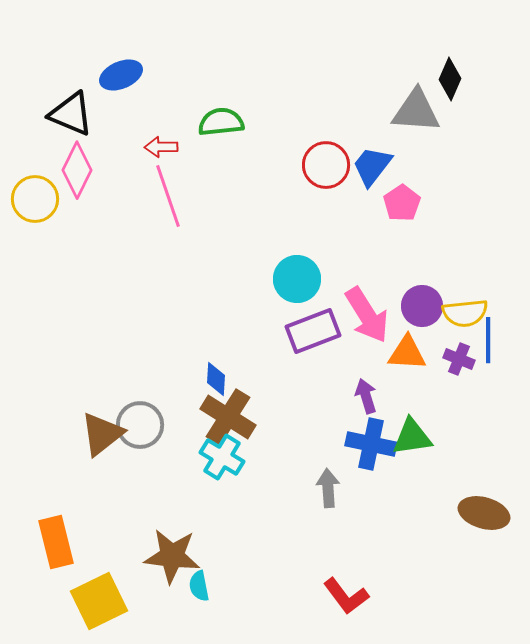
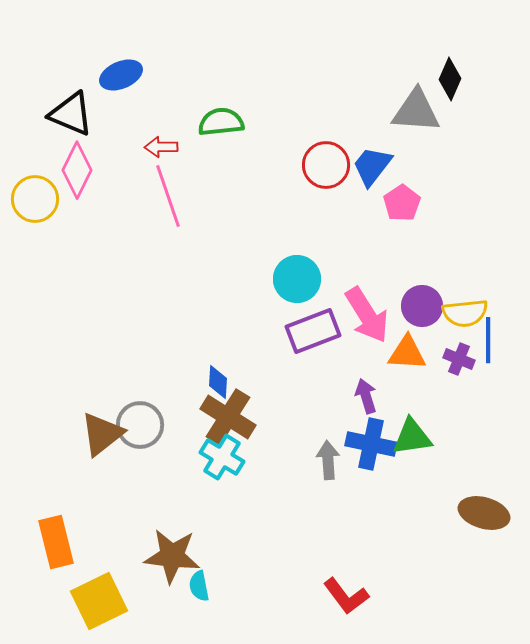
blue diamond: moved 2 px right, 3 px down
gray arrow: moved 28 px up
